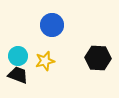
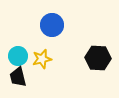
yellow star: moved 3 px left, 2 px up
black trapezoid: moved 2 px down; rotated 125 degrees counterclockwise
